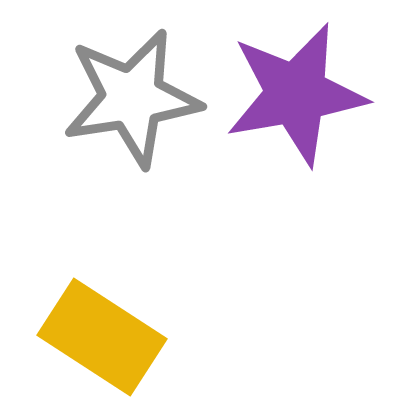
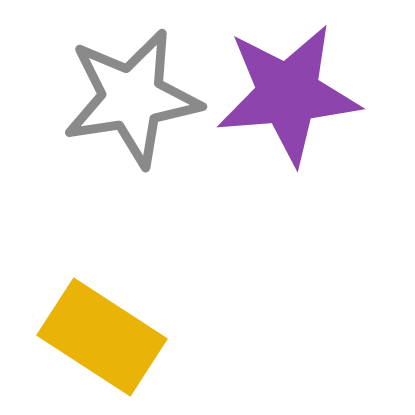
purple star: moved 8 px left; rotated 5 degrees clockwise
